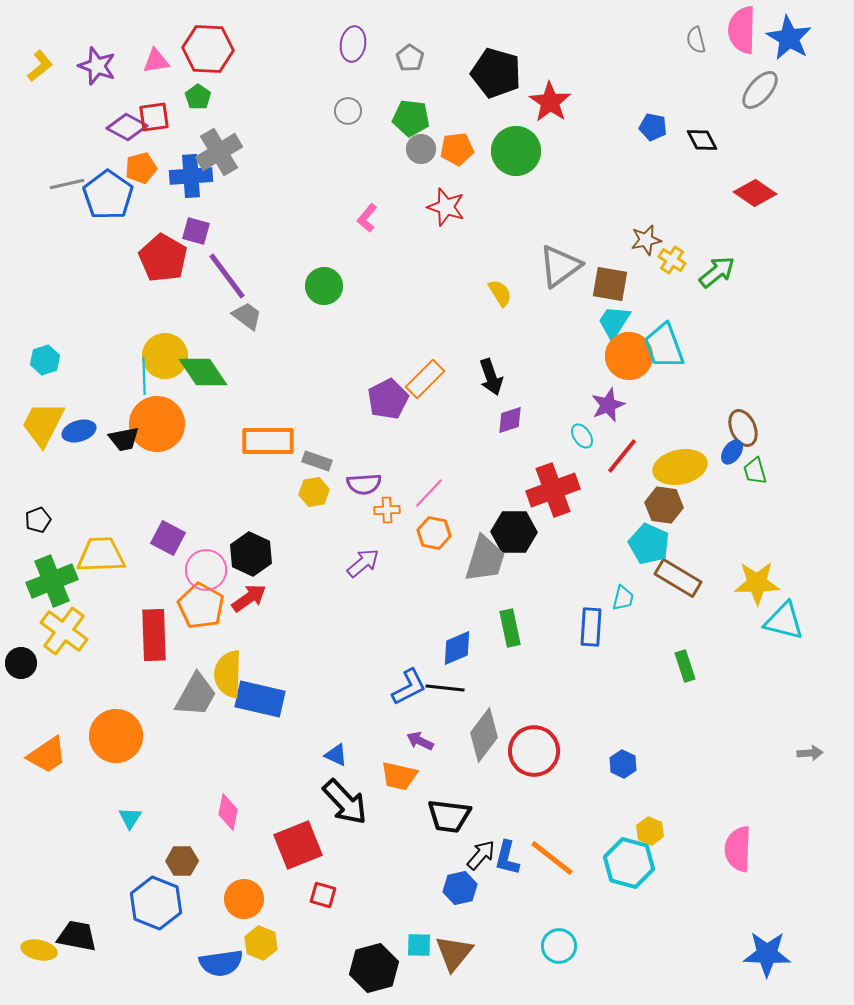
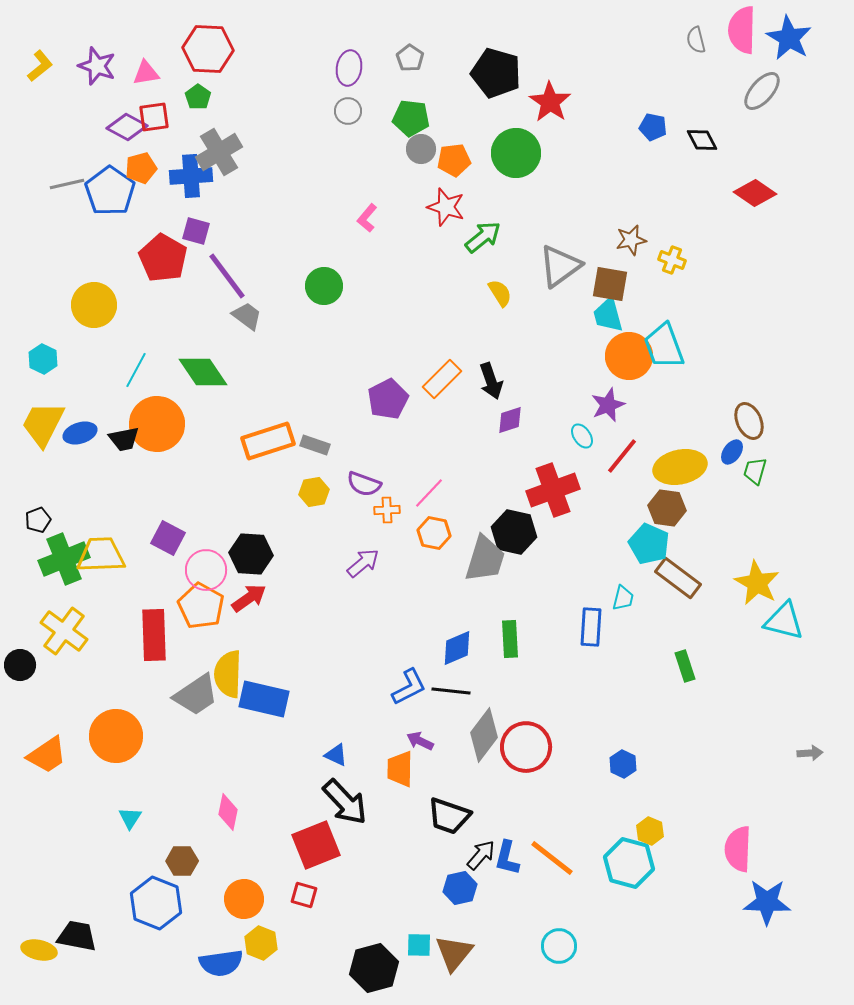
purple ellipse at (353, 44): moved 4 px left, 24 px down
pink triangle at (156, 61): moved 10 px left, 12 px down
gray ellipse at (760, 90): moved 2 px right, 1 px down
orange pentagon at (457, 149): moved 3 px left, 11 px down
green circle at (516, 151): moved 2 px down
blue pentagon at (108, 195): moved 2 px right, 4 px up
brown star at (646, 240): moved 15 px left
yellow cross at (672, 260): rotated 12 degrees counterclockwise
green arrow at (717, 272): moved 234 px left, 35 px up
cyan trapezoid at (614, 322): moved 6 px left, 7 px up; rotated 48 degrees counterclockwise
yellow circle at (165, 356): moved 71 px left, 51 px up
cyan hexagon at (45, 360): moved 2 px left, 1 px up; rotated 16 degrees counterclockwise
cyan line at (144, 376): moved 8 px left, 6 px up; rotated 30 degrees clockwise
black arrow at (491, 377): moved 4 px down
orange rectangle at (425, 379): moved 17 px right
brown ellipse at (743, 428): moved 6 px right, 7 px up
blue ellipse at (79, 431): moved 1 px right, 2 px down
orange rectangle at (268, 441): rotated 18 degrees counterclockwise
gray rectangle at (317, 461): moved 2 px left, 16 px up
green trapezoid at (755, 471): rotated 32 degrees clockwise
purple semicircle at (364, 484): rotated 24 degrees clockwise
brown hexagon at (664, 505): moved 3 px right, 3 px down
black hexagon at (514, 532): rotated 12 degrees clockwise
black hexagon at (251, 554): rotated 21 degrees counterclockwise
brown rectangle at (678, 578): rotated 6 degrees clockwise
green cross at (52, 581): moved 12 px right, 22 px up
yellow star at (757, 583): rotated 30 degrees clockwise
green rectangle at (510, 628): moved 11 px down; rotated 9 degrees clockwise
black circle at (21, 663): moved 1 px left, 2 px down
black line at (445, 688): moved 6 px right, 3 px down
gray trapezoid at (196, 695): rotated 27 degrees clockwise
blue rectangle at (260, 699): moved 4 px right
red circle at (534, 751): moved 8 px left, 4 px up
orange trapezoid at (399, 776): moved 1 px right, 7 px up; rotated 78 degrees clockwise
black trapezoid at (449, 816): rotated 12 degrees clockwise
red square at (298, 845): moved 18 px right
red square at (323, 895): moved 19 px left
blue star at (767, 954): moved 52 px up
